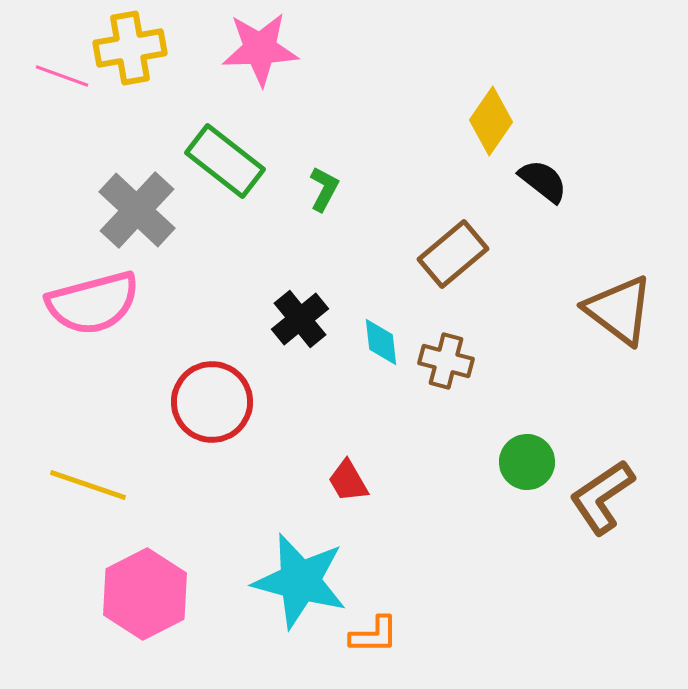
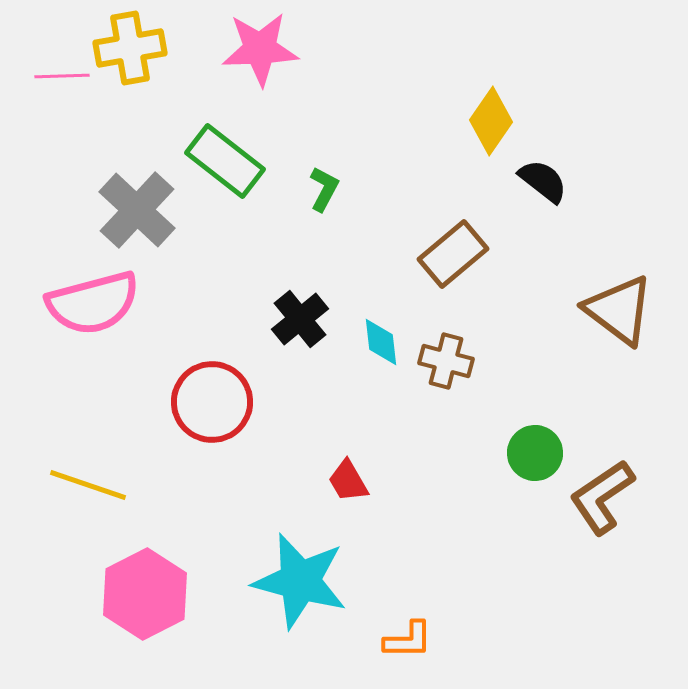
pink line: rotated 22 degrees counterclockwise
green circle: moved 8 px right, 9 px up
orange L-shape: moved 34 px right, 5 px down
